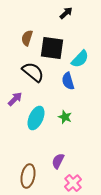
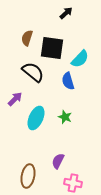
pink cross: rotated 36 degrees counterclockwise
